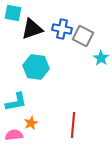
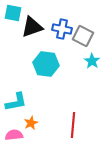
black triangle: moved 2 px up
cyan star: moved 9 px left, 3 px down
cyan hexagon: moved 10 px right, 3 px up
